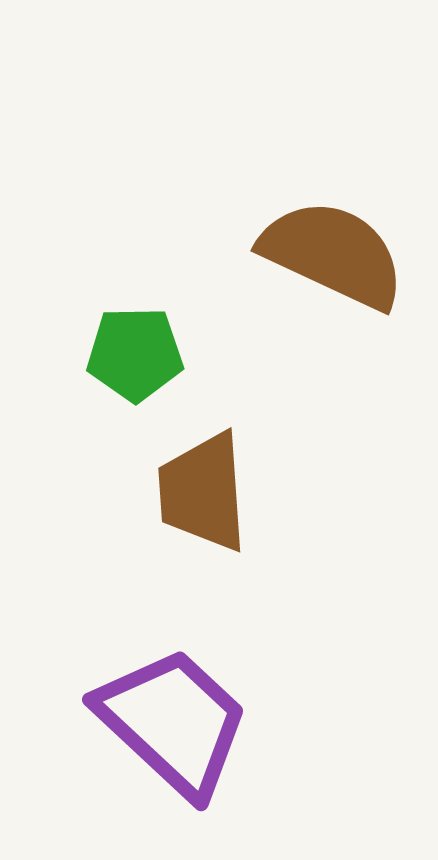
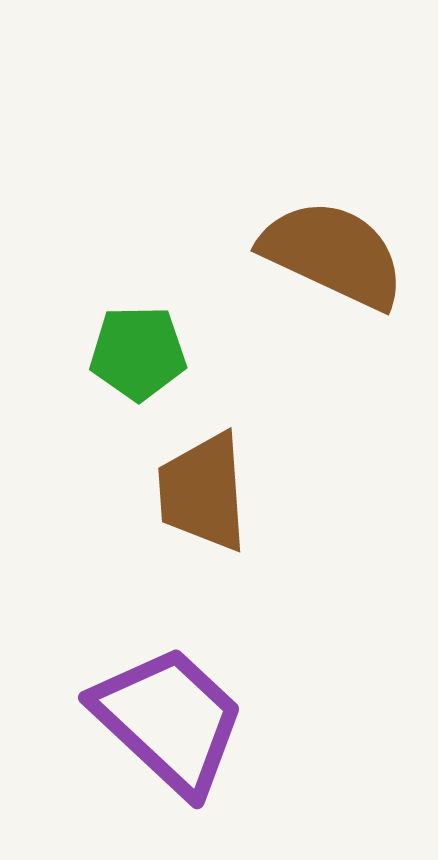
green pentagon: moved 3 px right, 1 px up
purple trapezoid: moved 4 px left, 2 px up
